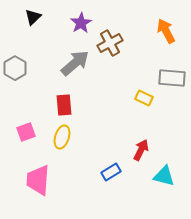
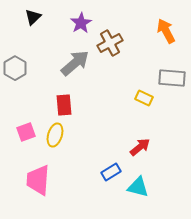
yellow ellipse: moved 7 px left, 2 px up
red arrow: moved 1 px left, 3 px up; rotated 25 degrees clockwise
cyan triangle: moved 26 px left, 11 px down
